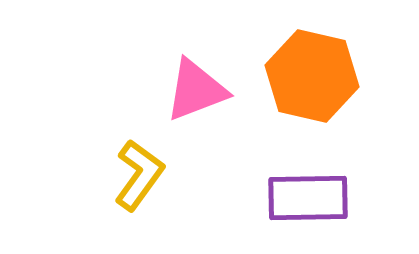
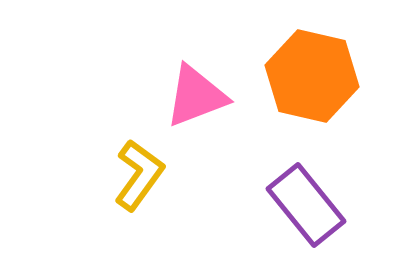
pink triangle: moved 6 px down
purple rectangle: moved 2 px left, 7 px down; rotated 52 degrees clockwise
